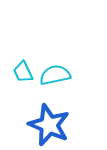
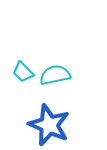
cyan trapezoid: rotated 20 degrees counterclockwise
